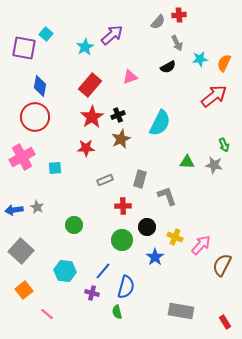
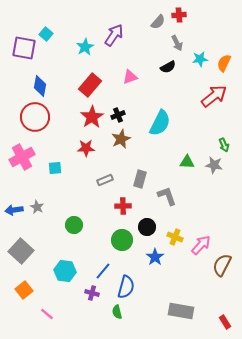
purple arrow at (112, 35): moved 2 px right; rotated 15 degrees counterclockwise
